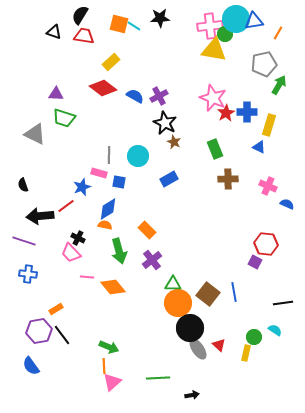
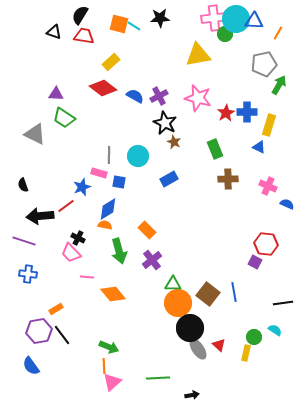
blue triangle at (254, 21): rotated 12 degrees clockwise
pink cross at (210, 26): moved 4 px right, 8 px up
yellow triangle at (214, 50): moved 16 px left, 5 px down; rotated 20 degrees counterclockwise
pink star at (213, 98): moved 15 px left; rotated 8 degrees counterclockwise
green trapezoid at (64, 118): rotated 15 degrees clockwise
orange diamond at (113, 287): moved 7 px down
